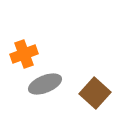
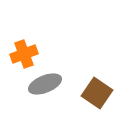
brown square: moved 2 px right; rotated 8 degrees counterclockwise
